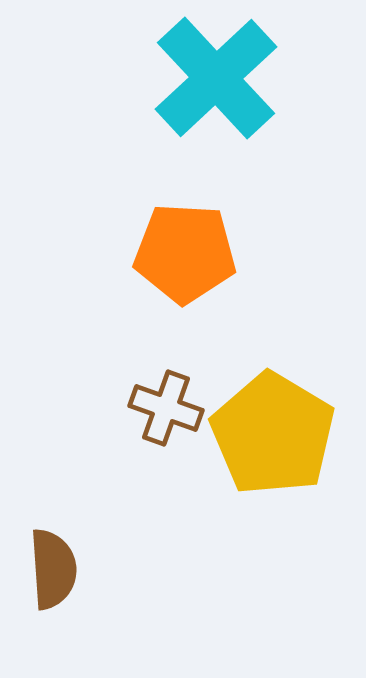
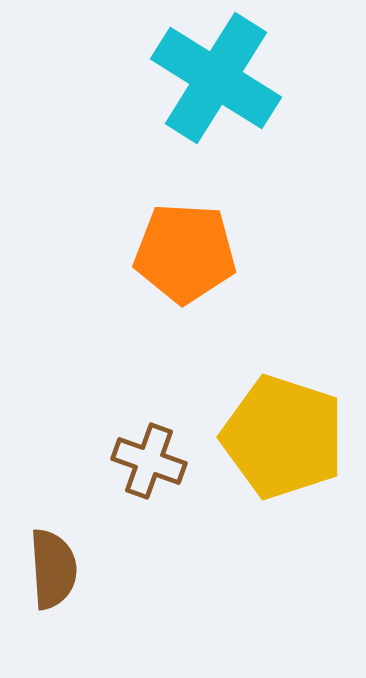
cyan cross: rotated 15 degrees counterclockwise
brown cross: moved 17 px left, 53 px down
yellow pentagon: moved 10 px right, 3 px down; rotated 13 degrees counterclockwise
